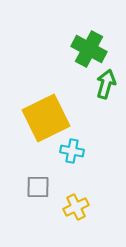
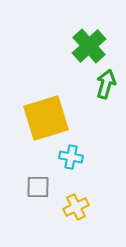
green cross: moved 3 px up; rotated 20 degrees clockwise
yellow square: rotated 9 degrees clockwise
cyan cross: moved 1 px left, 6 px down
